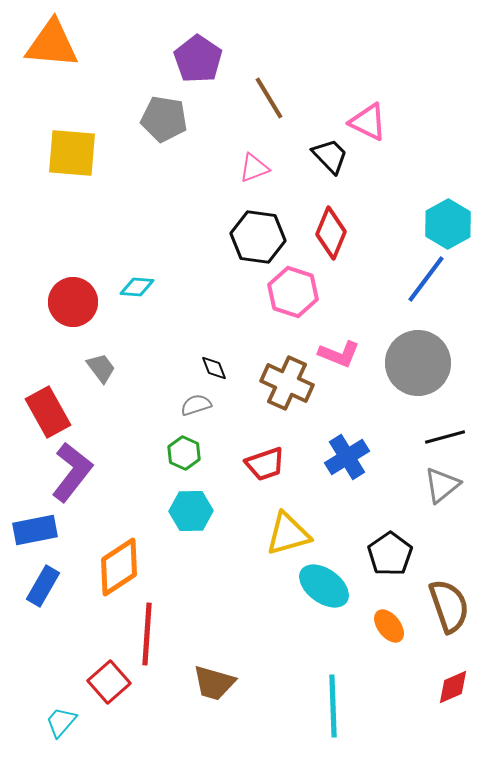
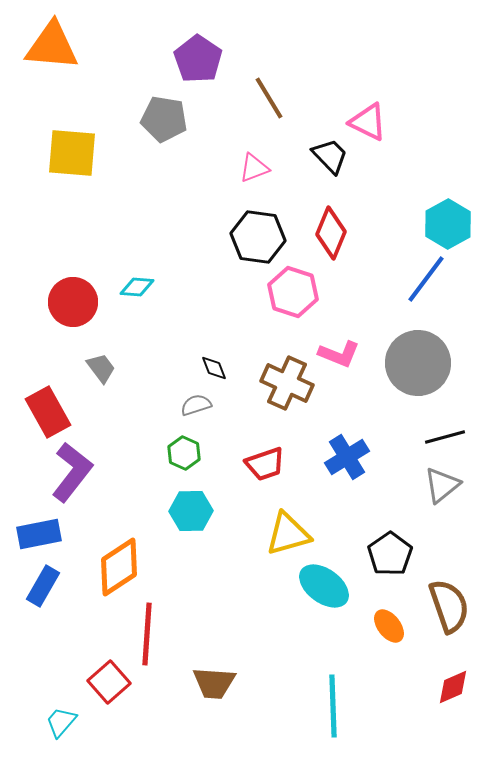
orange triangle at (52, 44): moved 2 px down
blue rectangle at (35, 530): moved 4 px right, 4 px down
brown trapezoid at (214, 683): rotated 12 degrees counterclockwise
